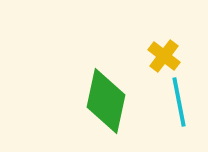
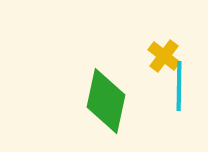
cyan line: moved 16 px up; rotated 12 degrees clockwise
